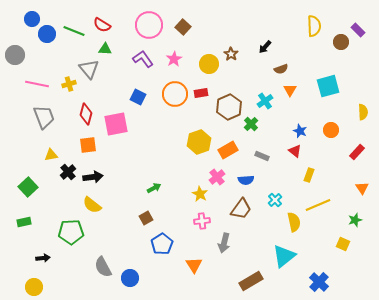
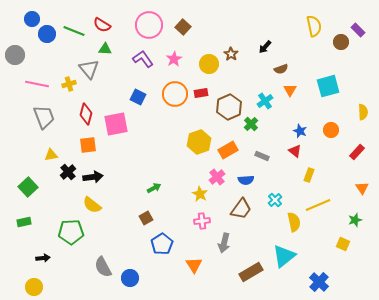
yellow semicircle at (314, 26): rotated 10 degrees counterclockwise
brown rectangle at (251, 281): moved 9 px up
